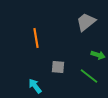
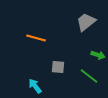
orange line: rotated 66 degrees counterclockwise
